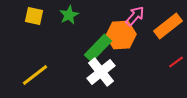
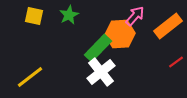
orange hexagon: moved 1 px left, 1 px up
yellow line: moved 5 px left, 2 px down
